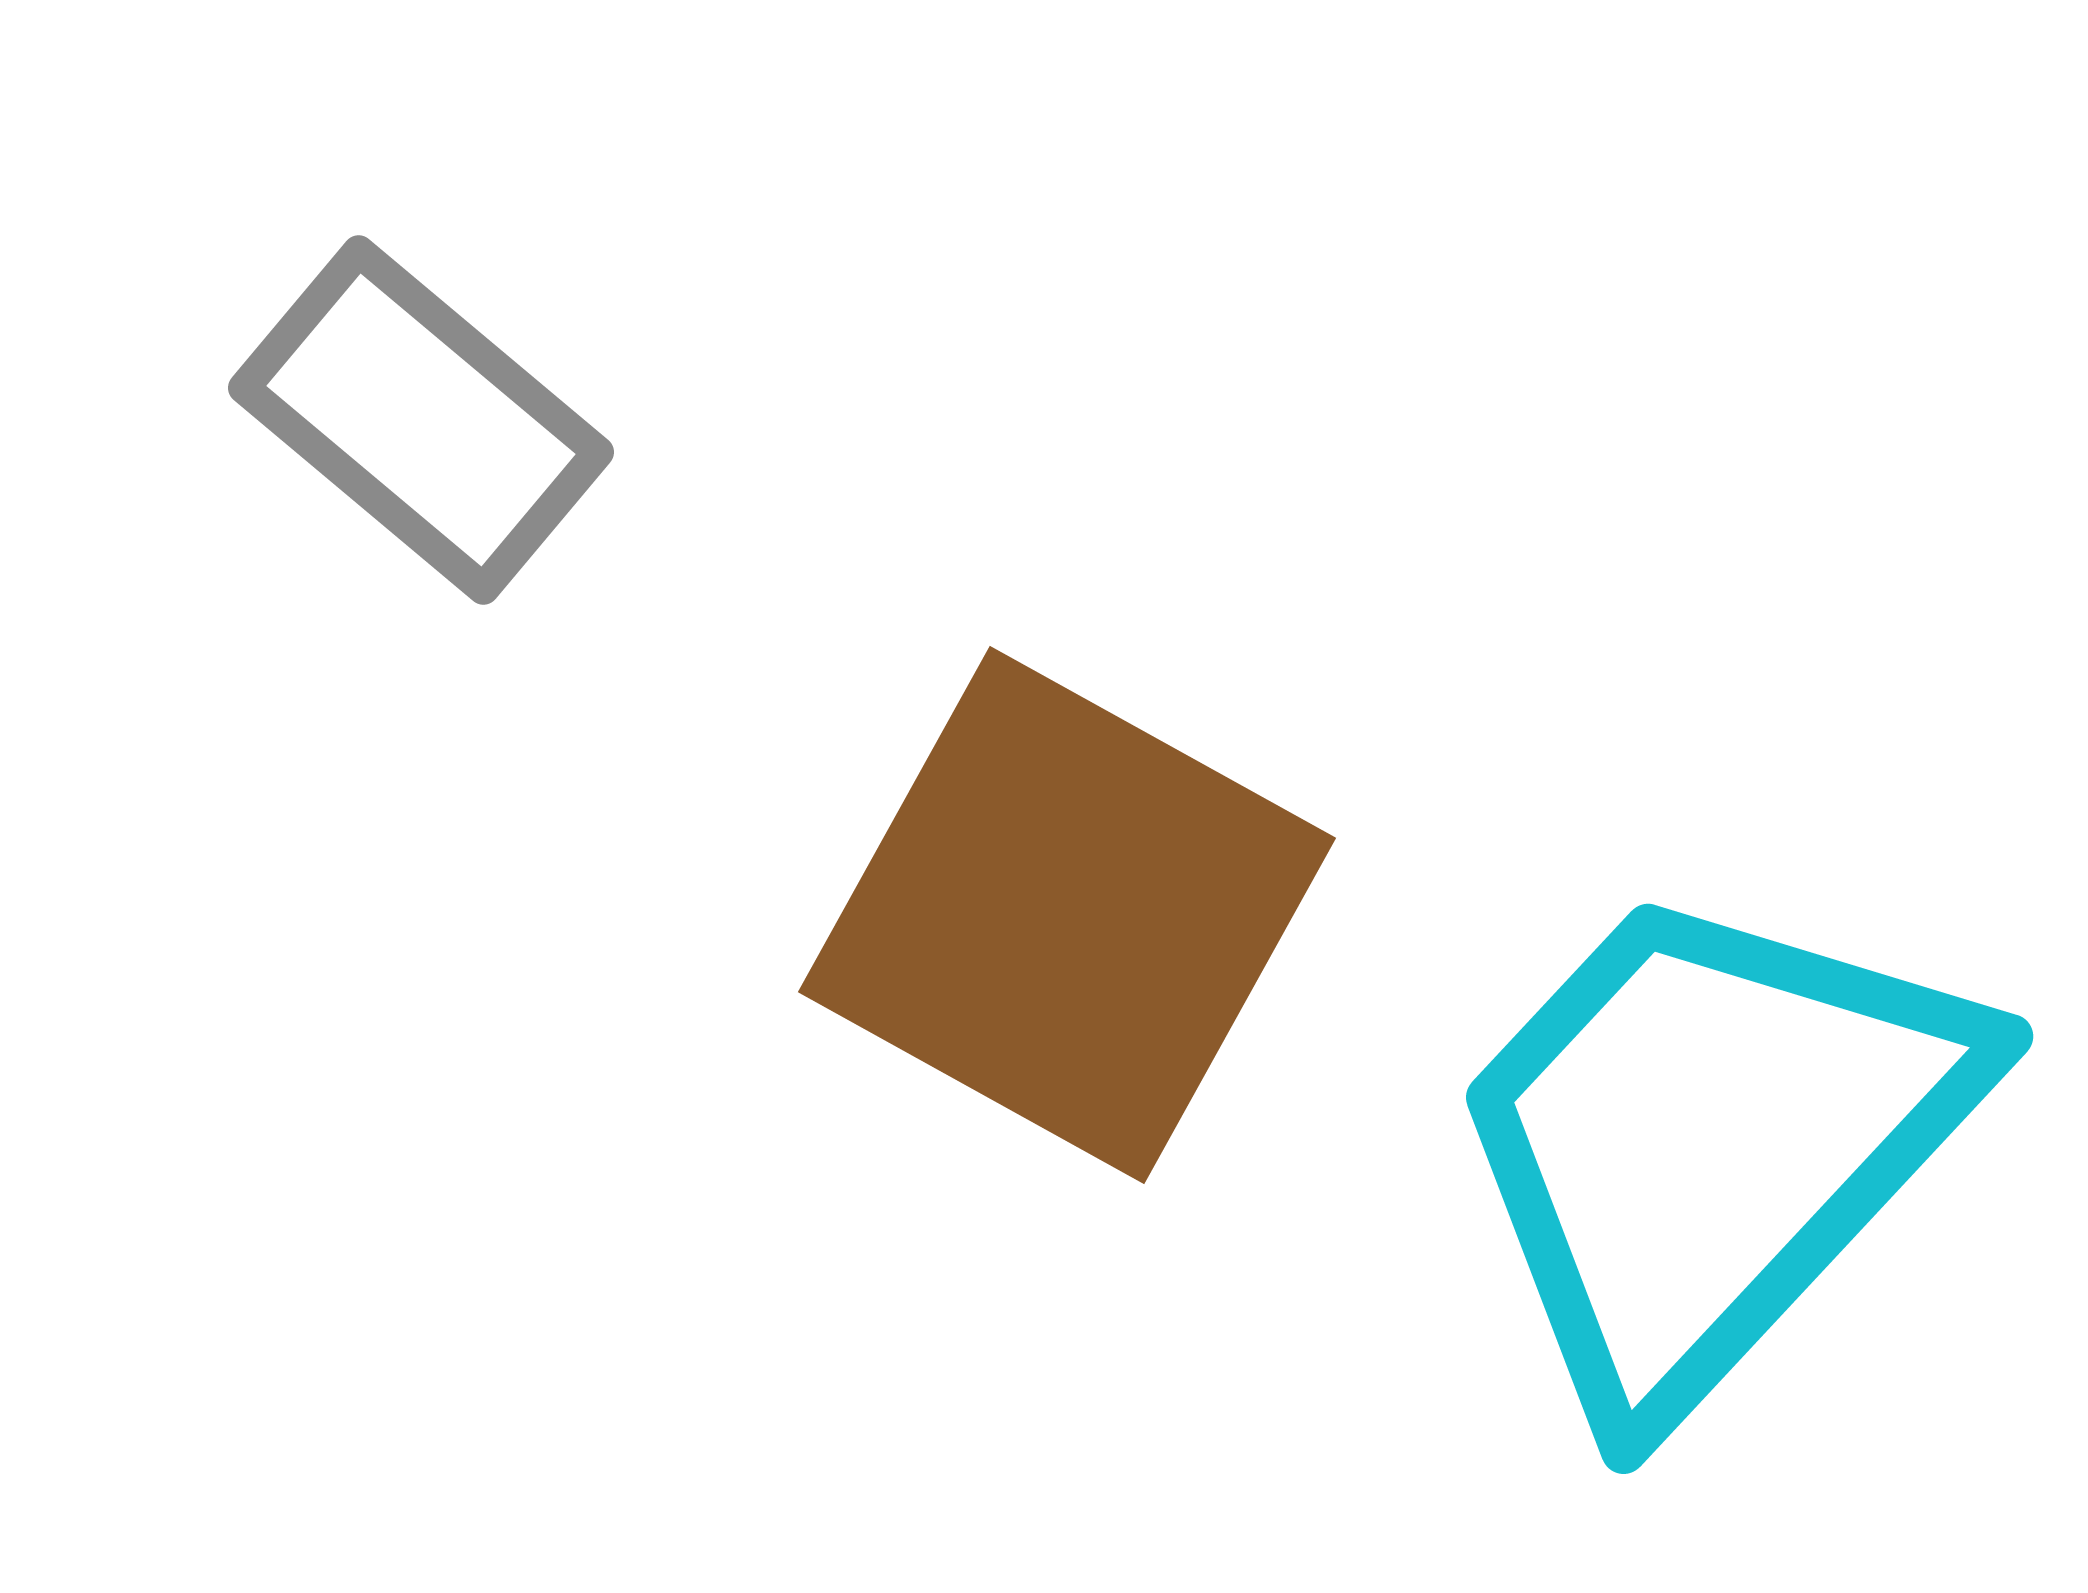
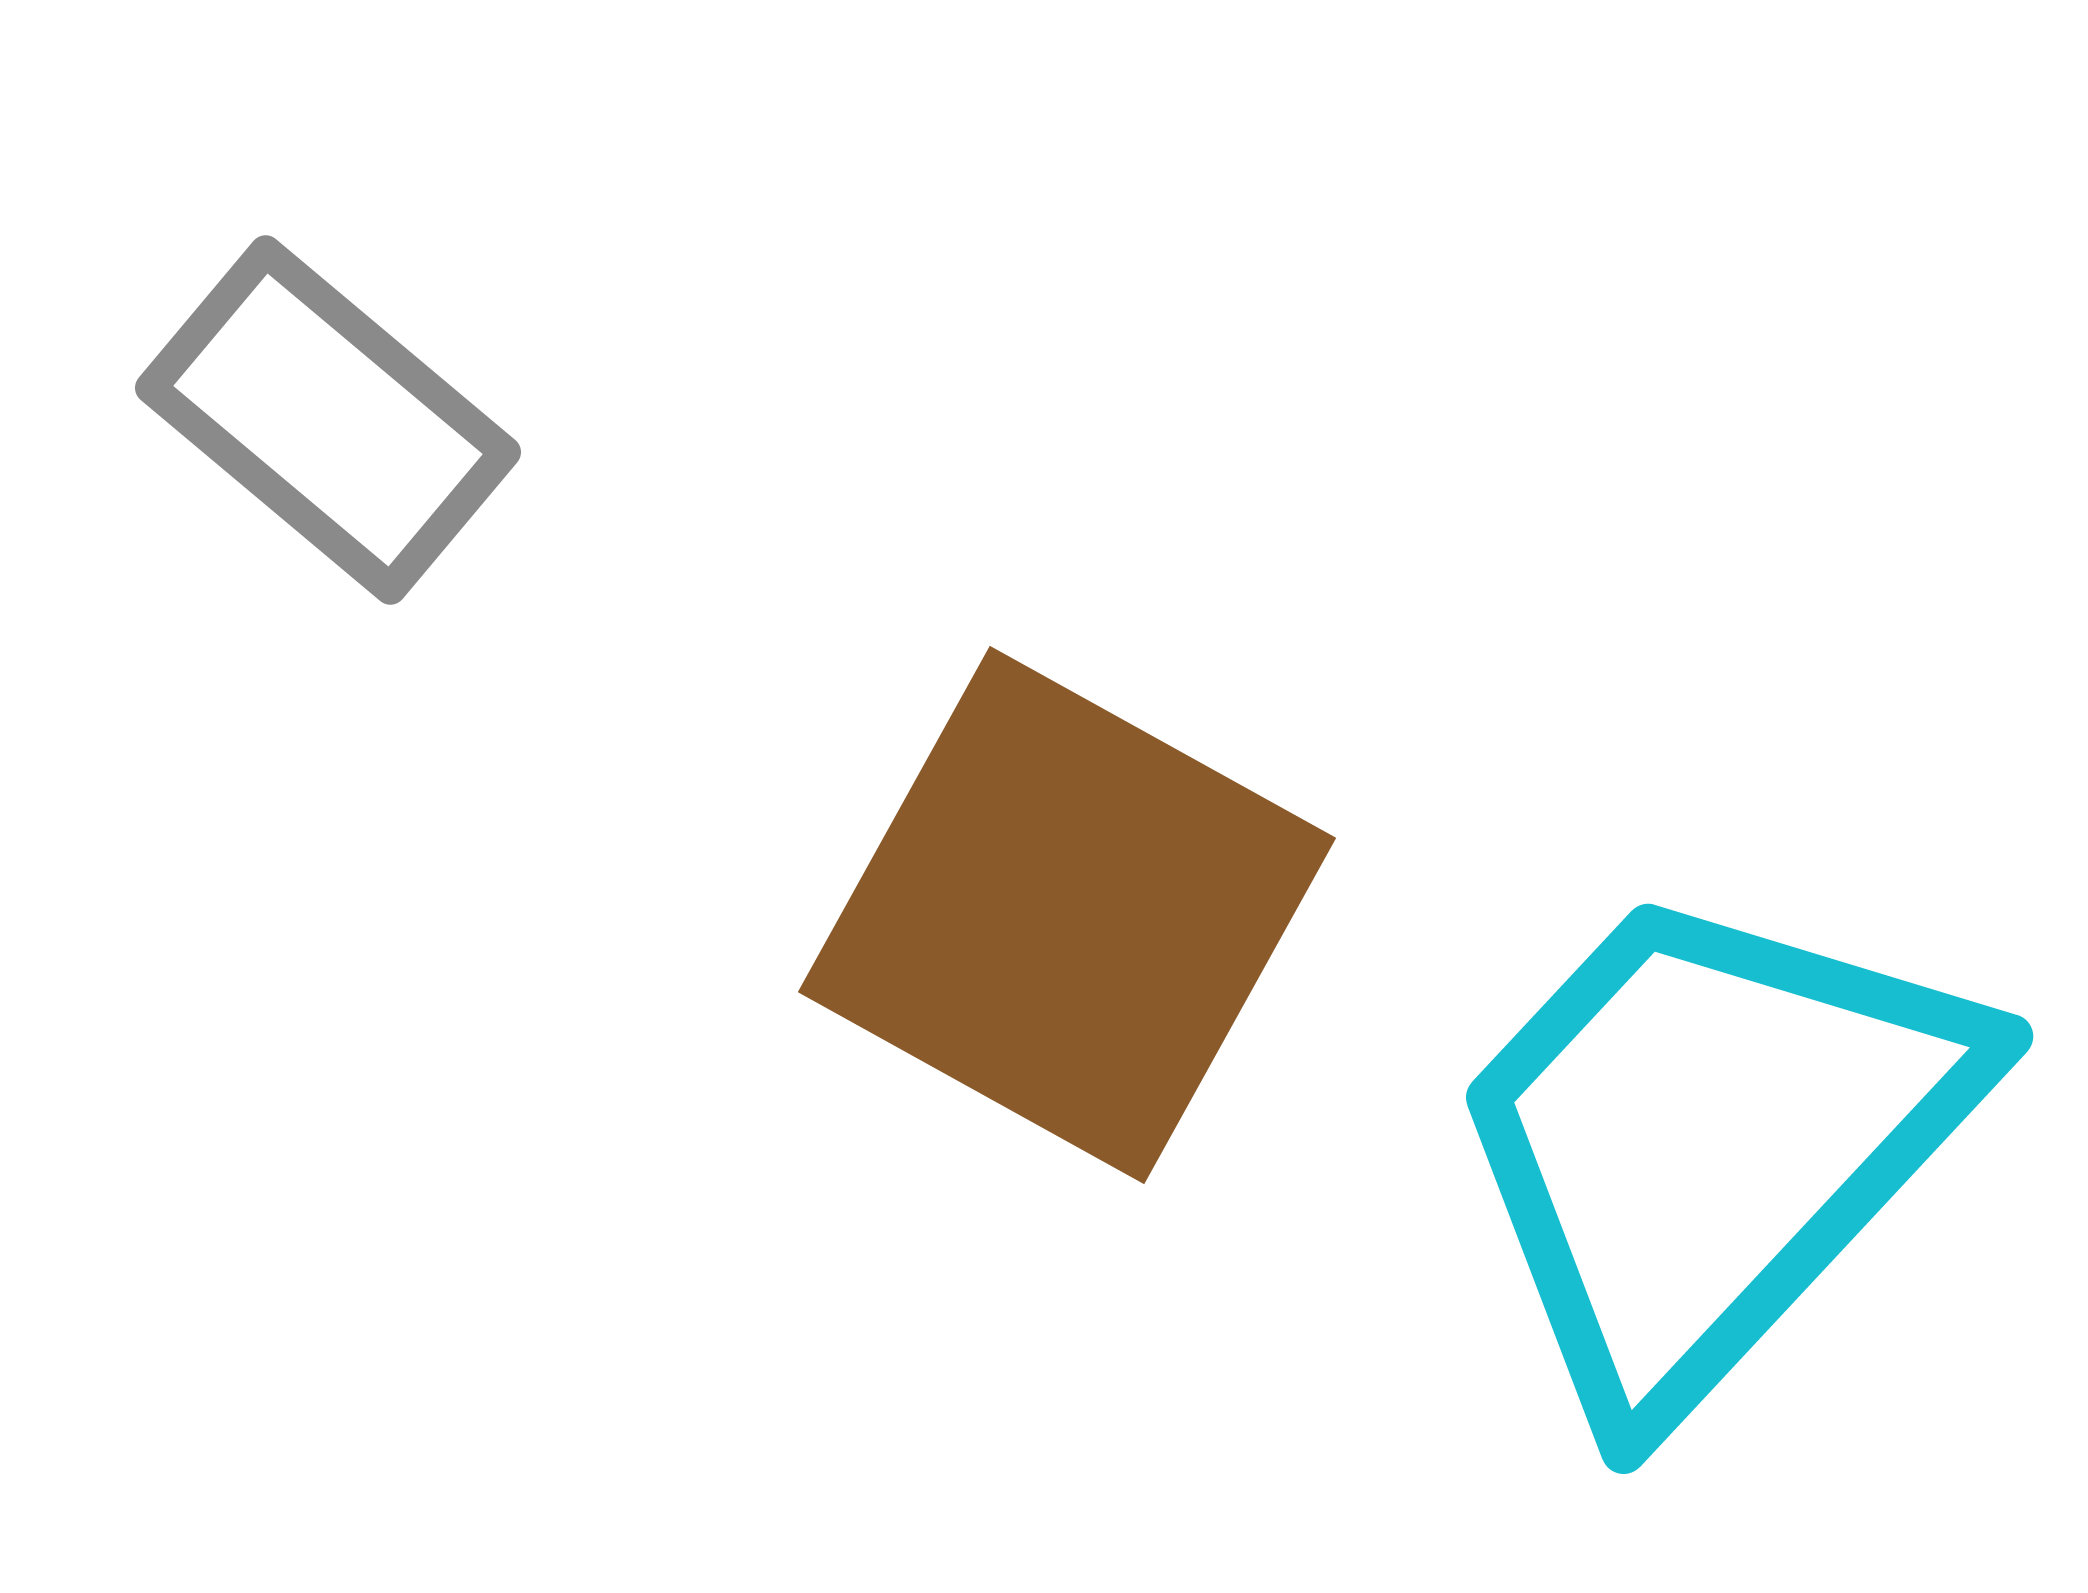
gray rectangle: moved 93 px left
